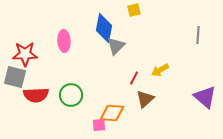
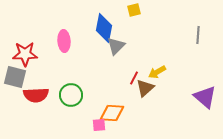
yellow arrow: moved 3 px left, 2 px down
brown triangle: moved 11 px up
